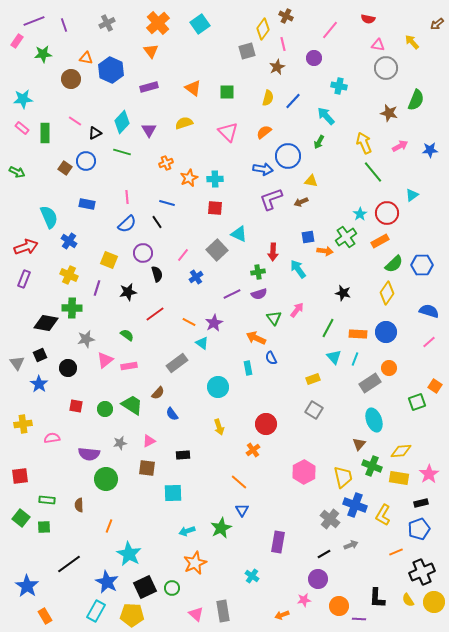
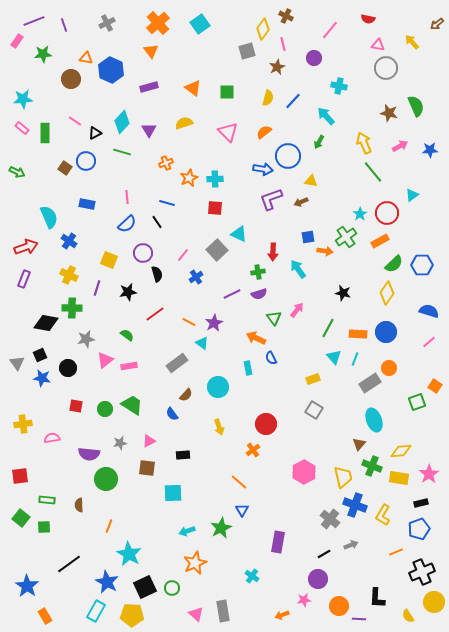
green semicircle at (416, 100): moved 6 px down; rotated 45 degrees counterclockwise
blue star at (39, 384): moved 3 px right, 6 px up; rotated 24 degrees counterclockwise
brown semicircle at (158, 393): moved 28 px right, 2 px down
yellow semicircle at (408, 600): moved 16 px down
